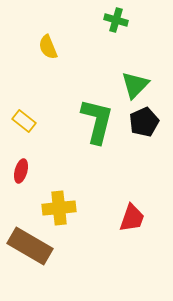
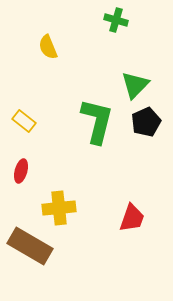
black pentagon: moved 2 px right
